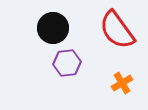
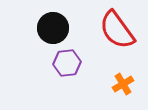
orange cross: moved 1 px right, 1 px down
